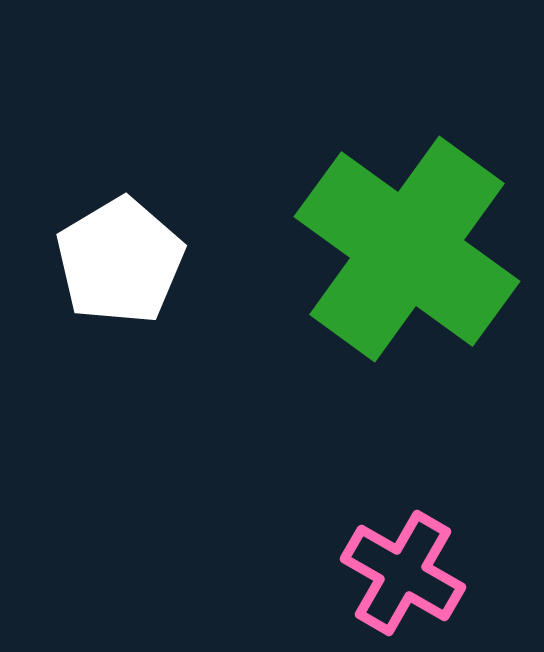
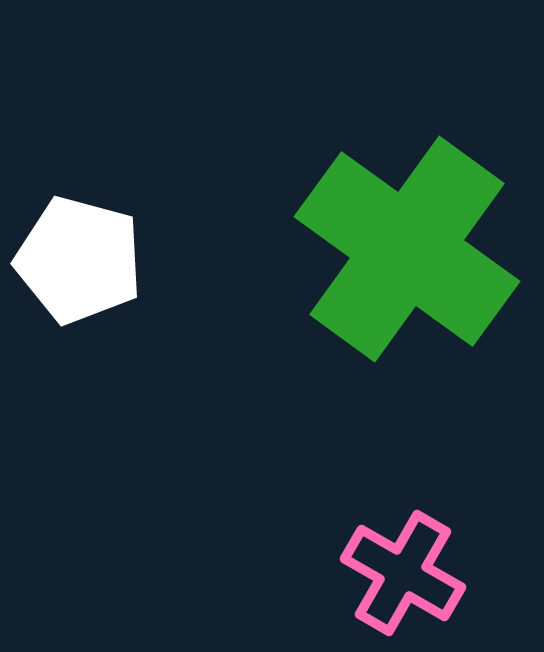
white pentagon: moved 41 px left, 1 px up; rotated 26 degrees counterclockwise
